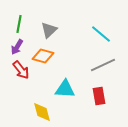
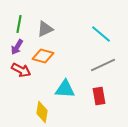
gray triangle: moved 4 px left, 1 px up; rotated 18 degrees clockwise
red arrow: rotated 24 degrees counterclockwise
yellow diamond: rotated 25 degrees clockwise
